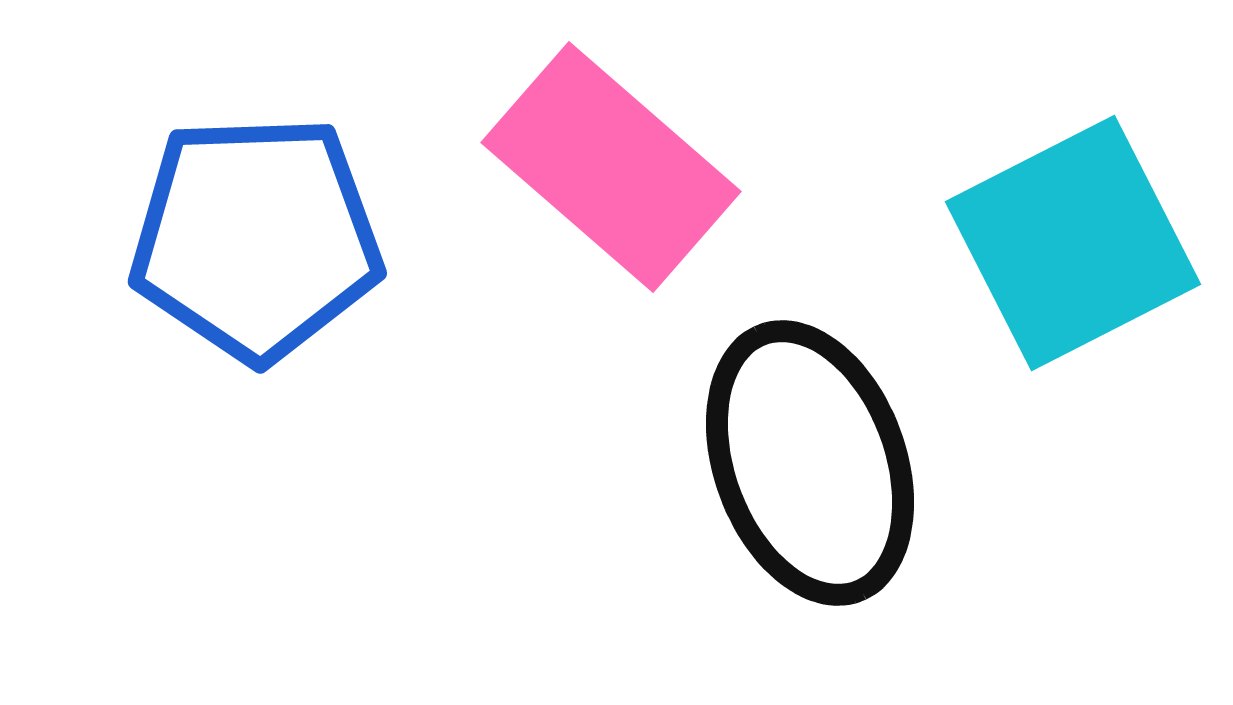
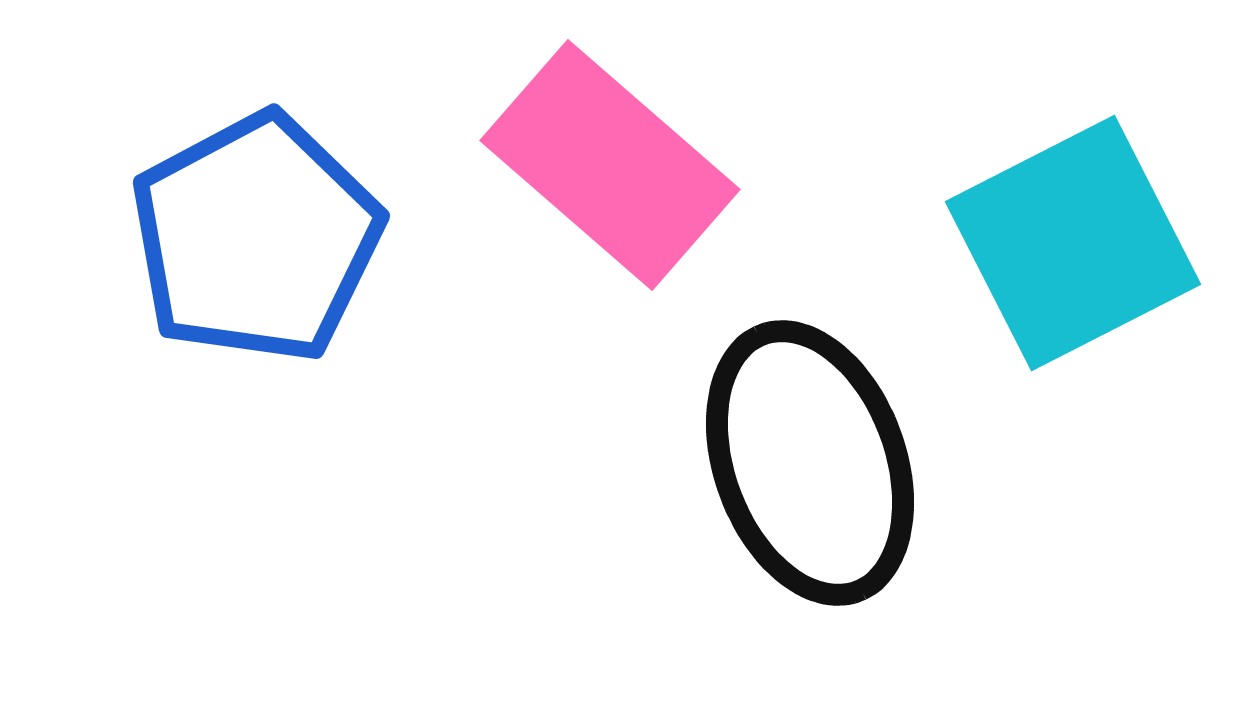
pink rectangle: moved 1 px left, 2 px up
blue pentagon: rotated 26 degrees counterclockwise
